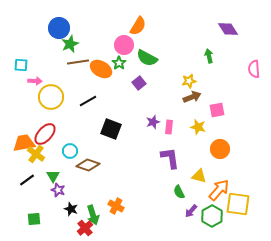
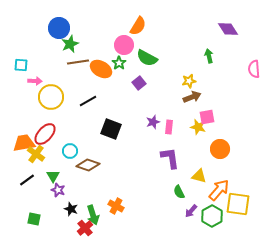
pink square at (217, 110): moved 10 px left, 7 px down
green square at (34, 219): rotated 16 degrees clockwise
